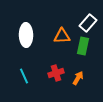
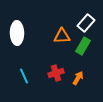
white rectangle: moved 2 px left
white ellipse: moved 9 px left, 2 px up
green rectangle: rotated 18 degrees clockwise
